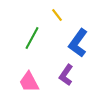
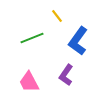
yellow line: moved 1 px down
green line: rotated 40 degrees clockwise
blue L-shape: moved 2 px up
